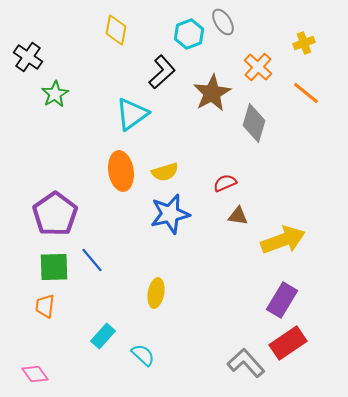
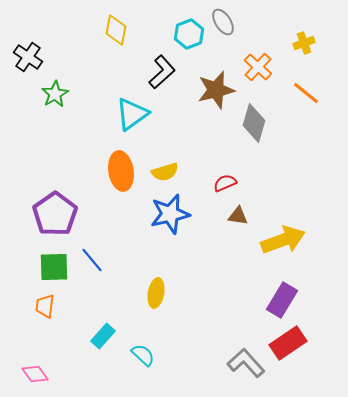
brown star: moved 4 px right, 3 px up; rotated 15 degrees clockwise
